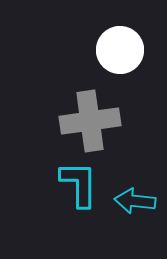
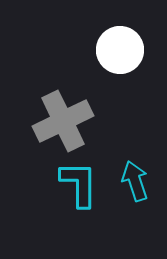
gray cross: moved 27 px left; rotated 18 degrees counterclockwise
cyan arrow: moved 20 px up; rotated 66 degrees clockwise
